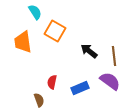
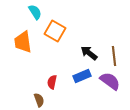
black arrow: moved 2 px down
blue rectangle: moved 2 px right, 12 px up
